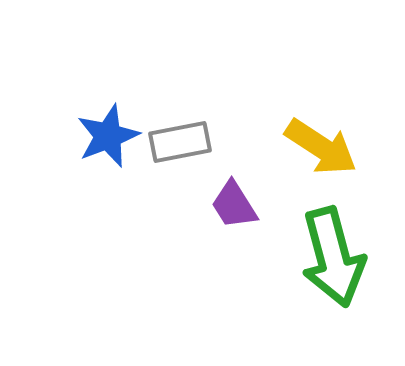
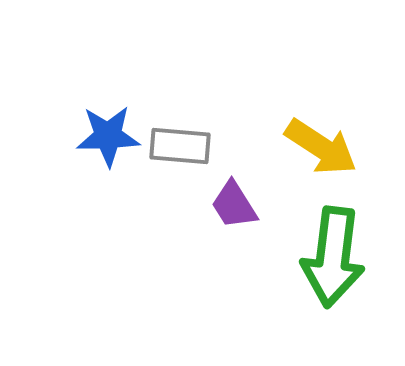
blue star: rotated 20 degrees clockwise
gray rectangle: moved 4 px down; rotated 16 degrees clockwise
green arrow: rotated 22 degrees clockwise
